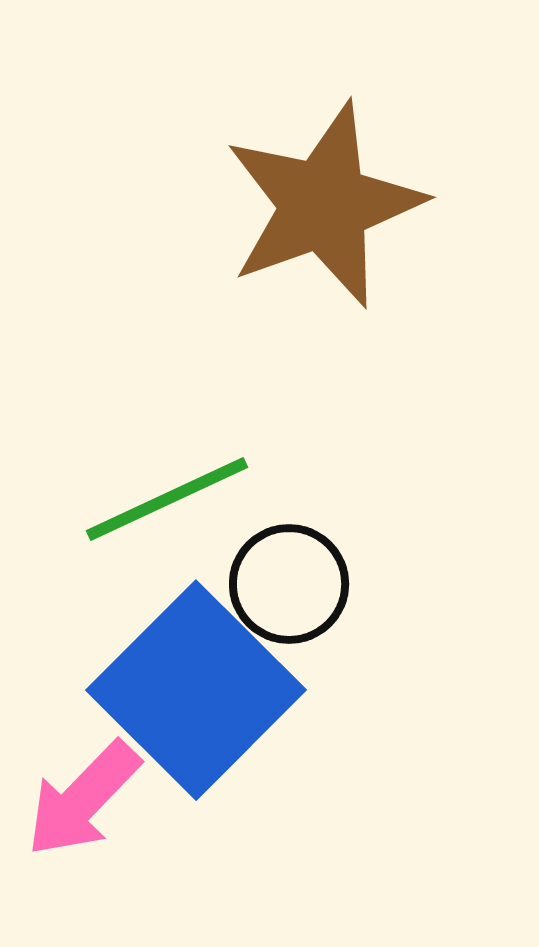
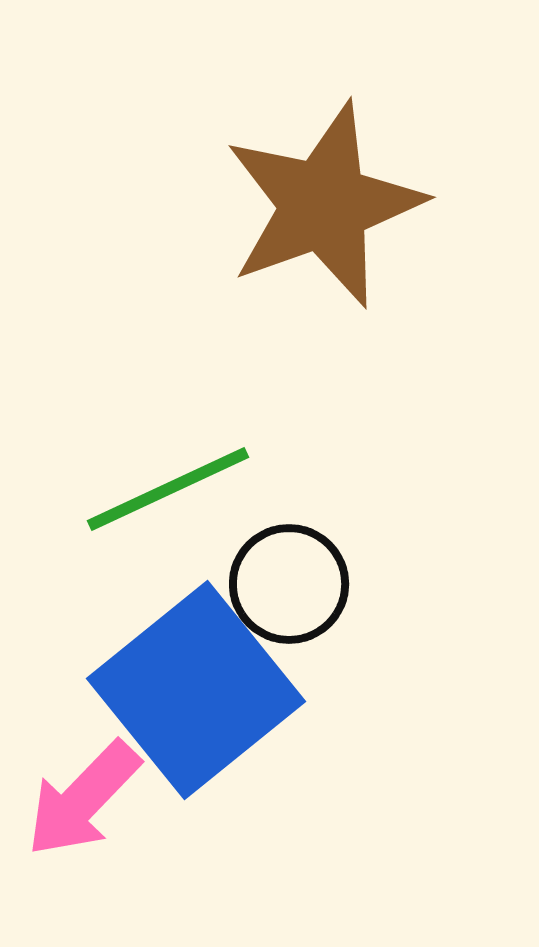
green line: moved 1 px right, 10 px up
blue square: rotated 6 degrees clockwise
